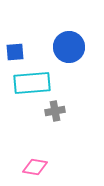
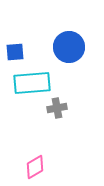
gray cross: moved 2 px right, 3 px up
pink diamond: rotated 40 degrees counterclockwise
